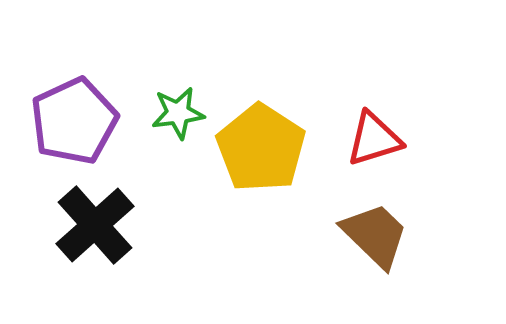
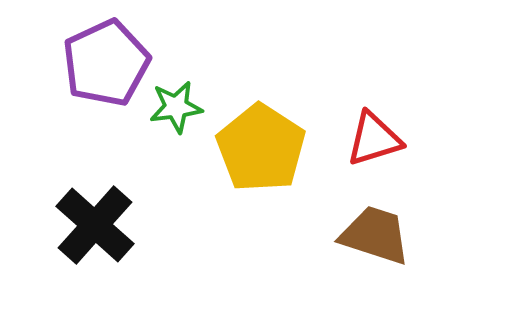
green star: moved 2 px left, 6 px up
purple pentagon: moved 32 px right, 58 px up
black cross: rotated 6 degrees counterclockwise
brown trapezoid: rotated 26 degrees counterclockwise
